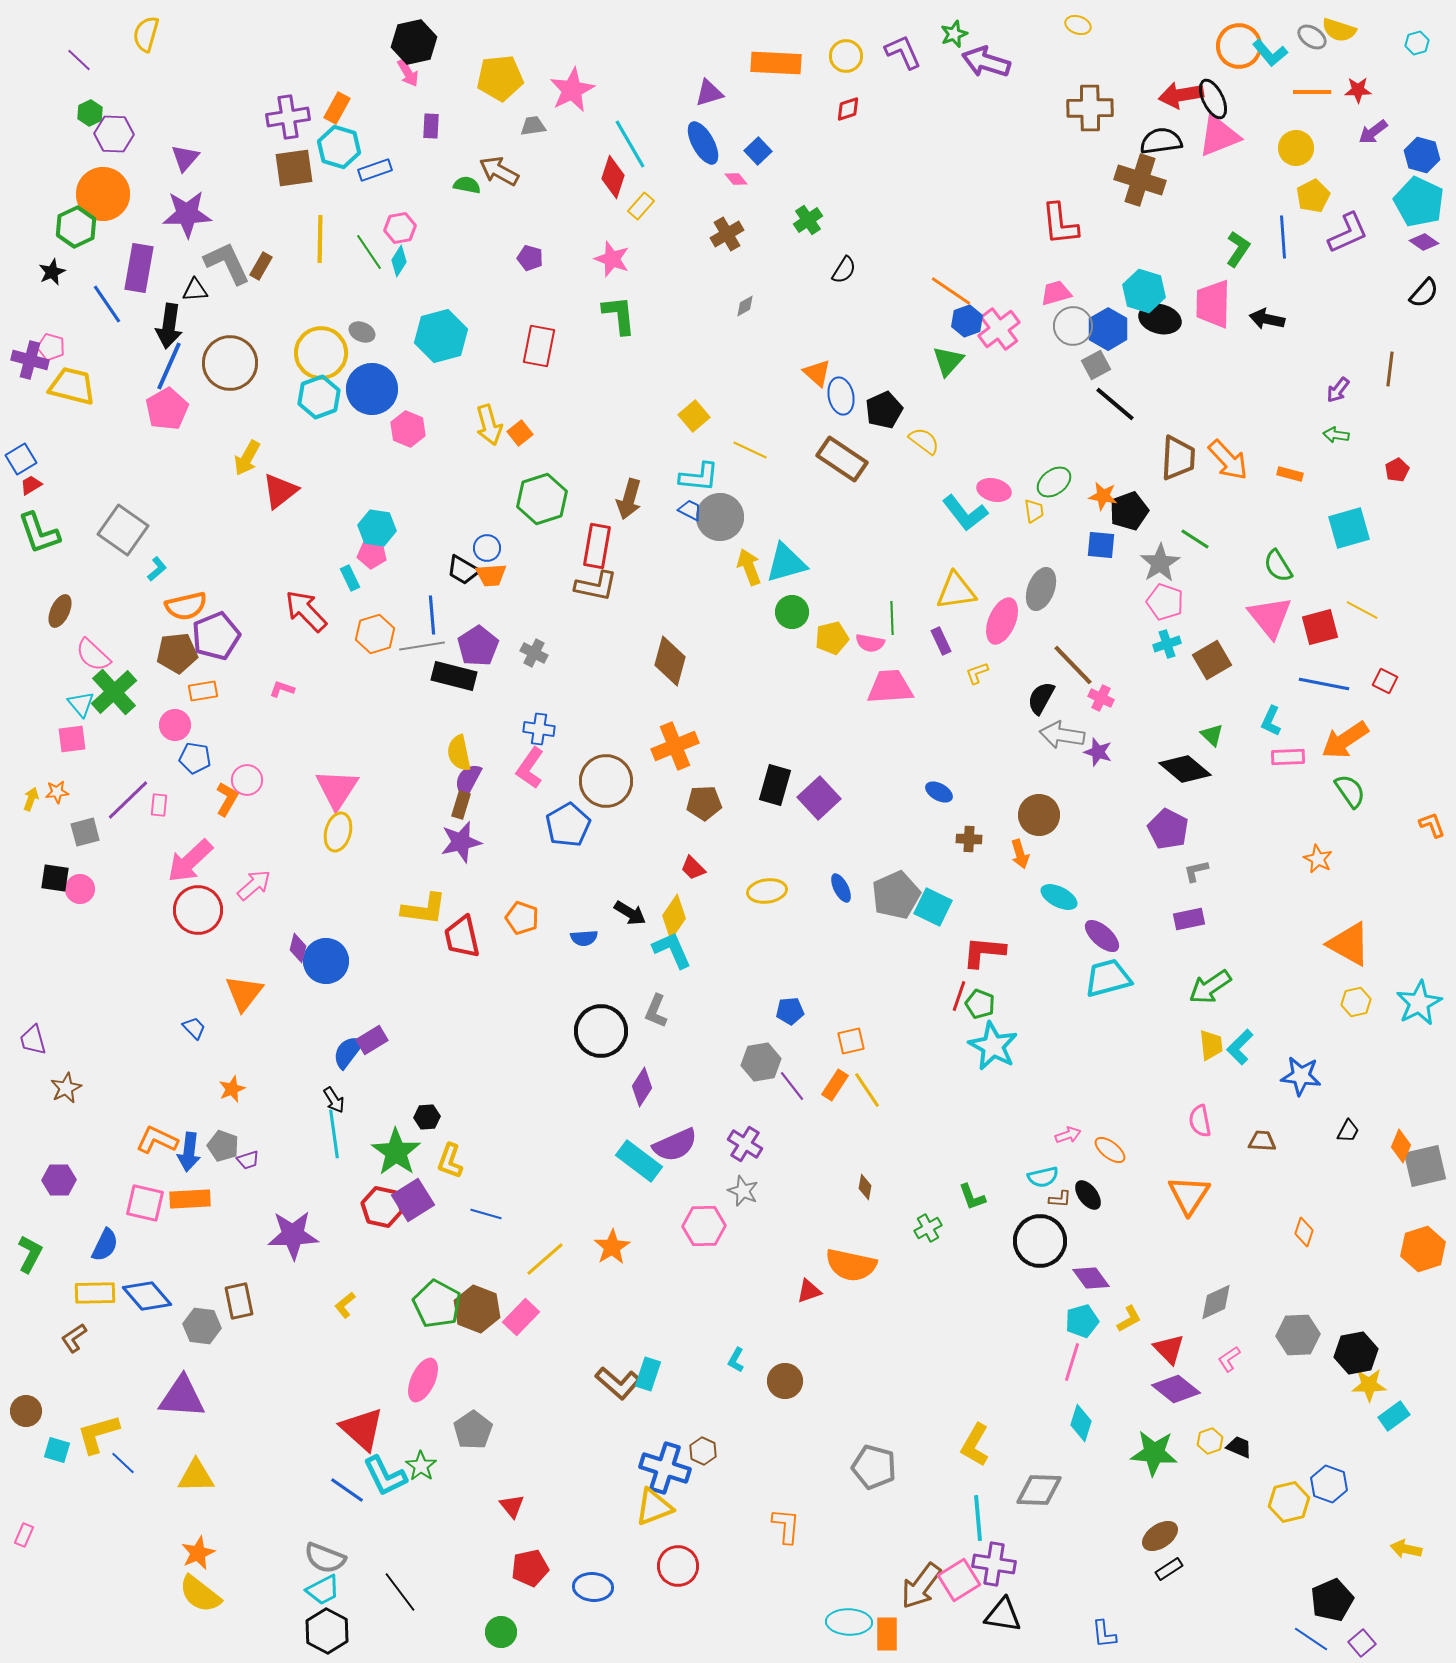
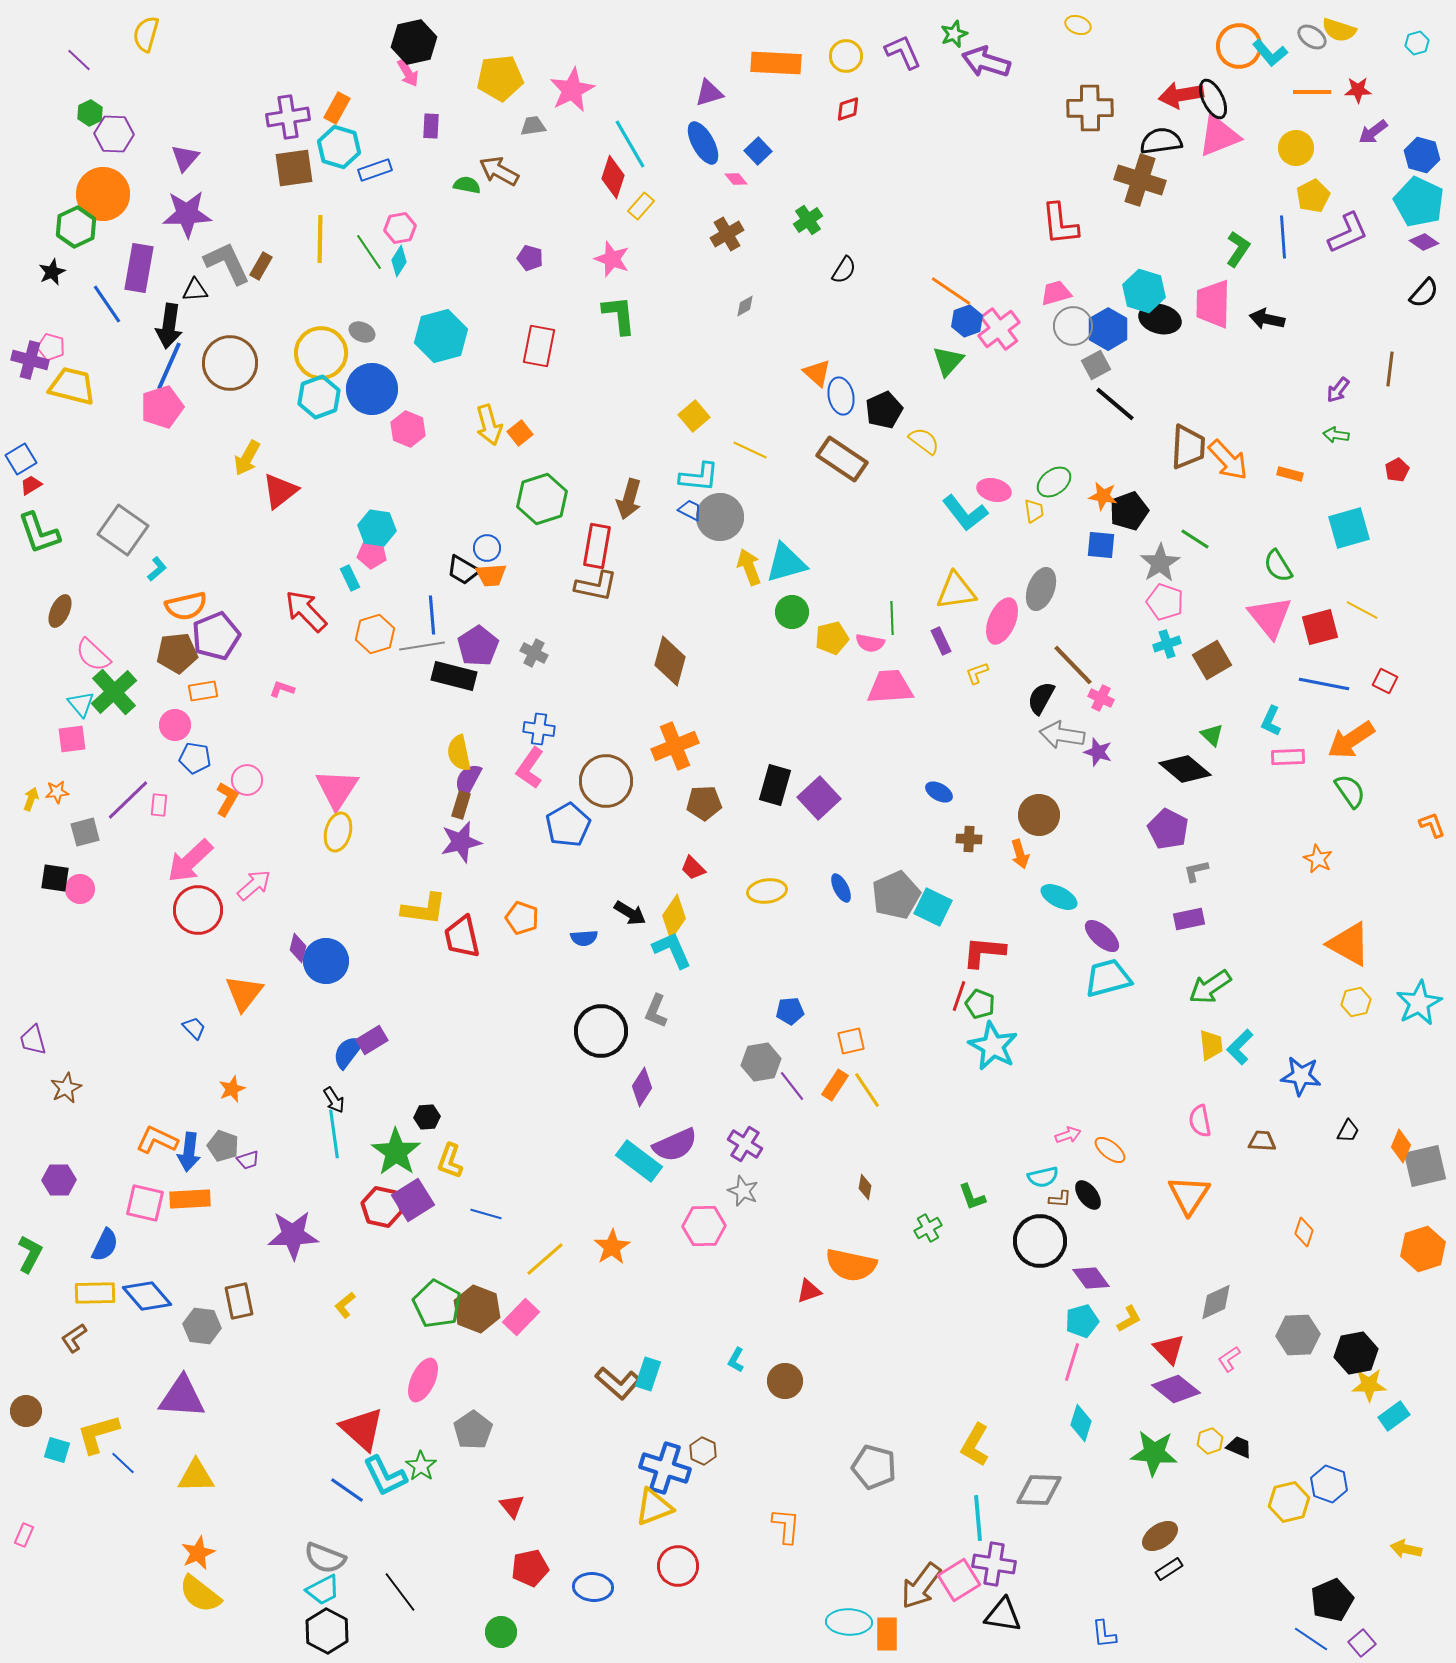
pink pentagon at (167, 409): moved 5 px left, 2 px up; rotated 12 degrees clockwise
brown trapezoid at (1178, 458): moved 10 px right, 11 px up
orange arrow at (1345, 740): moved 6 px right
